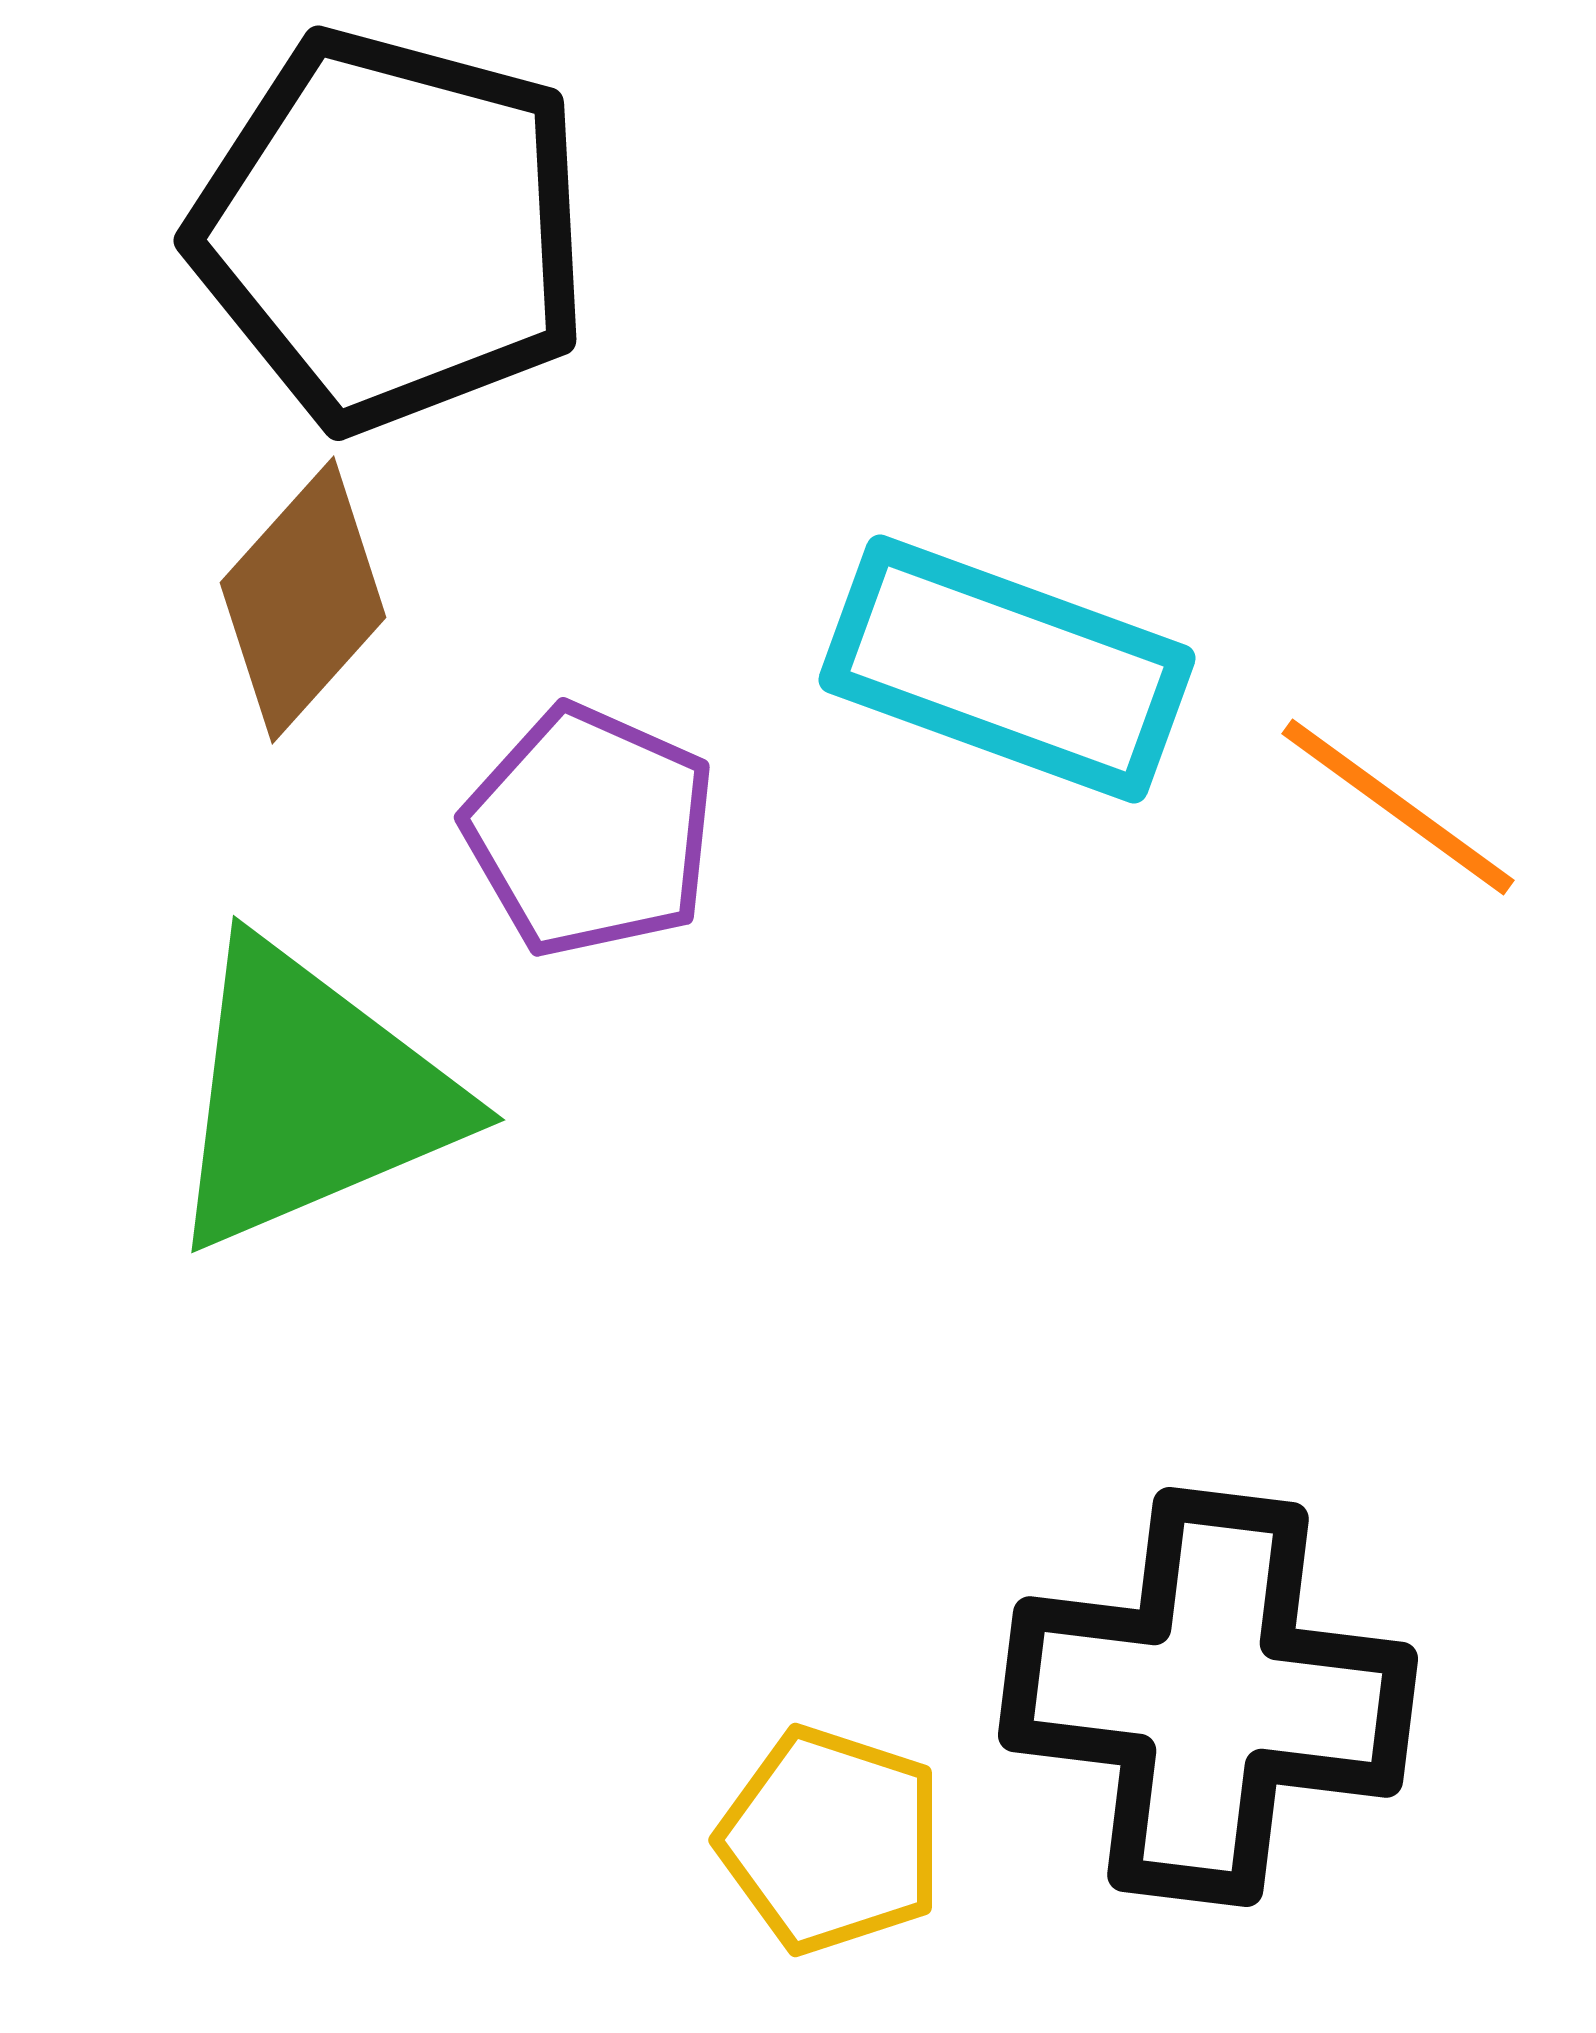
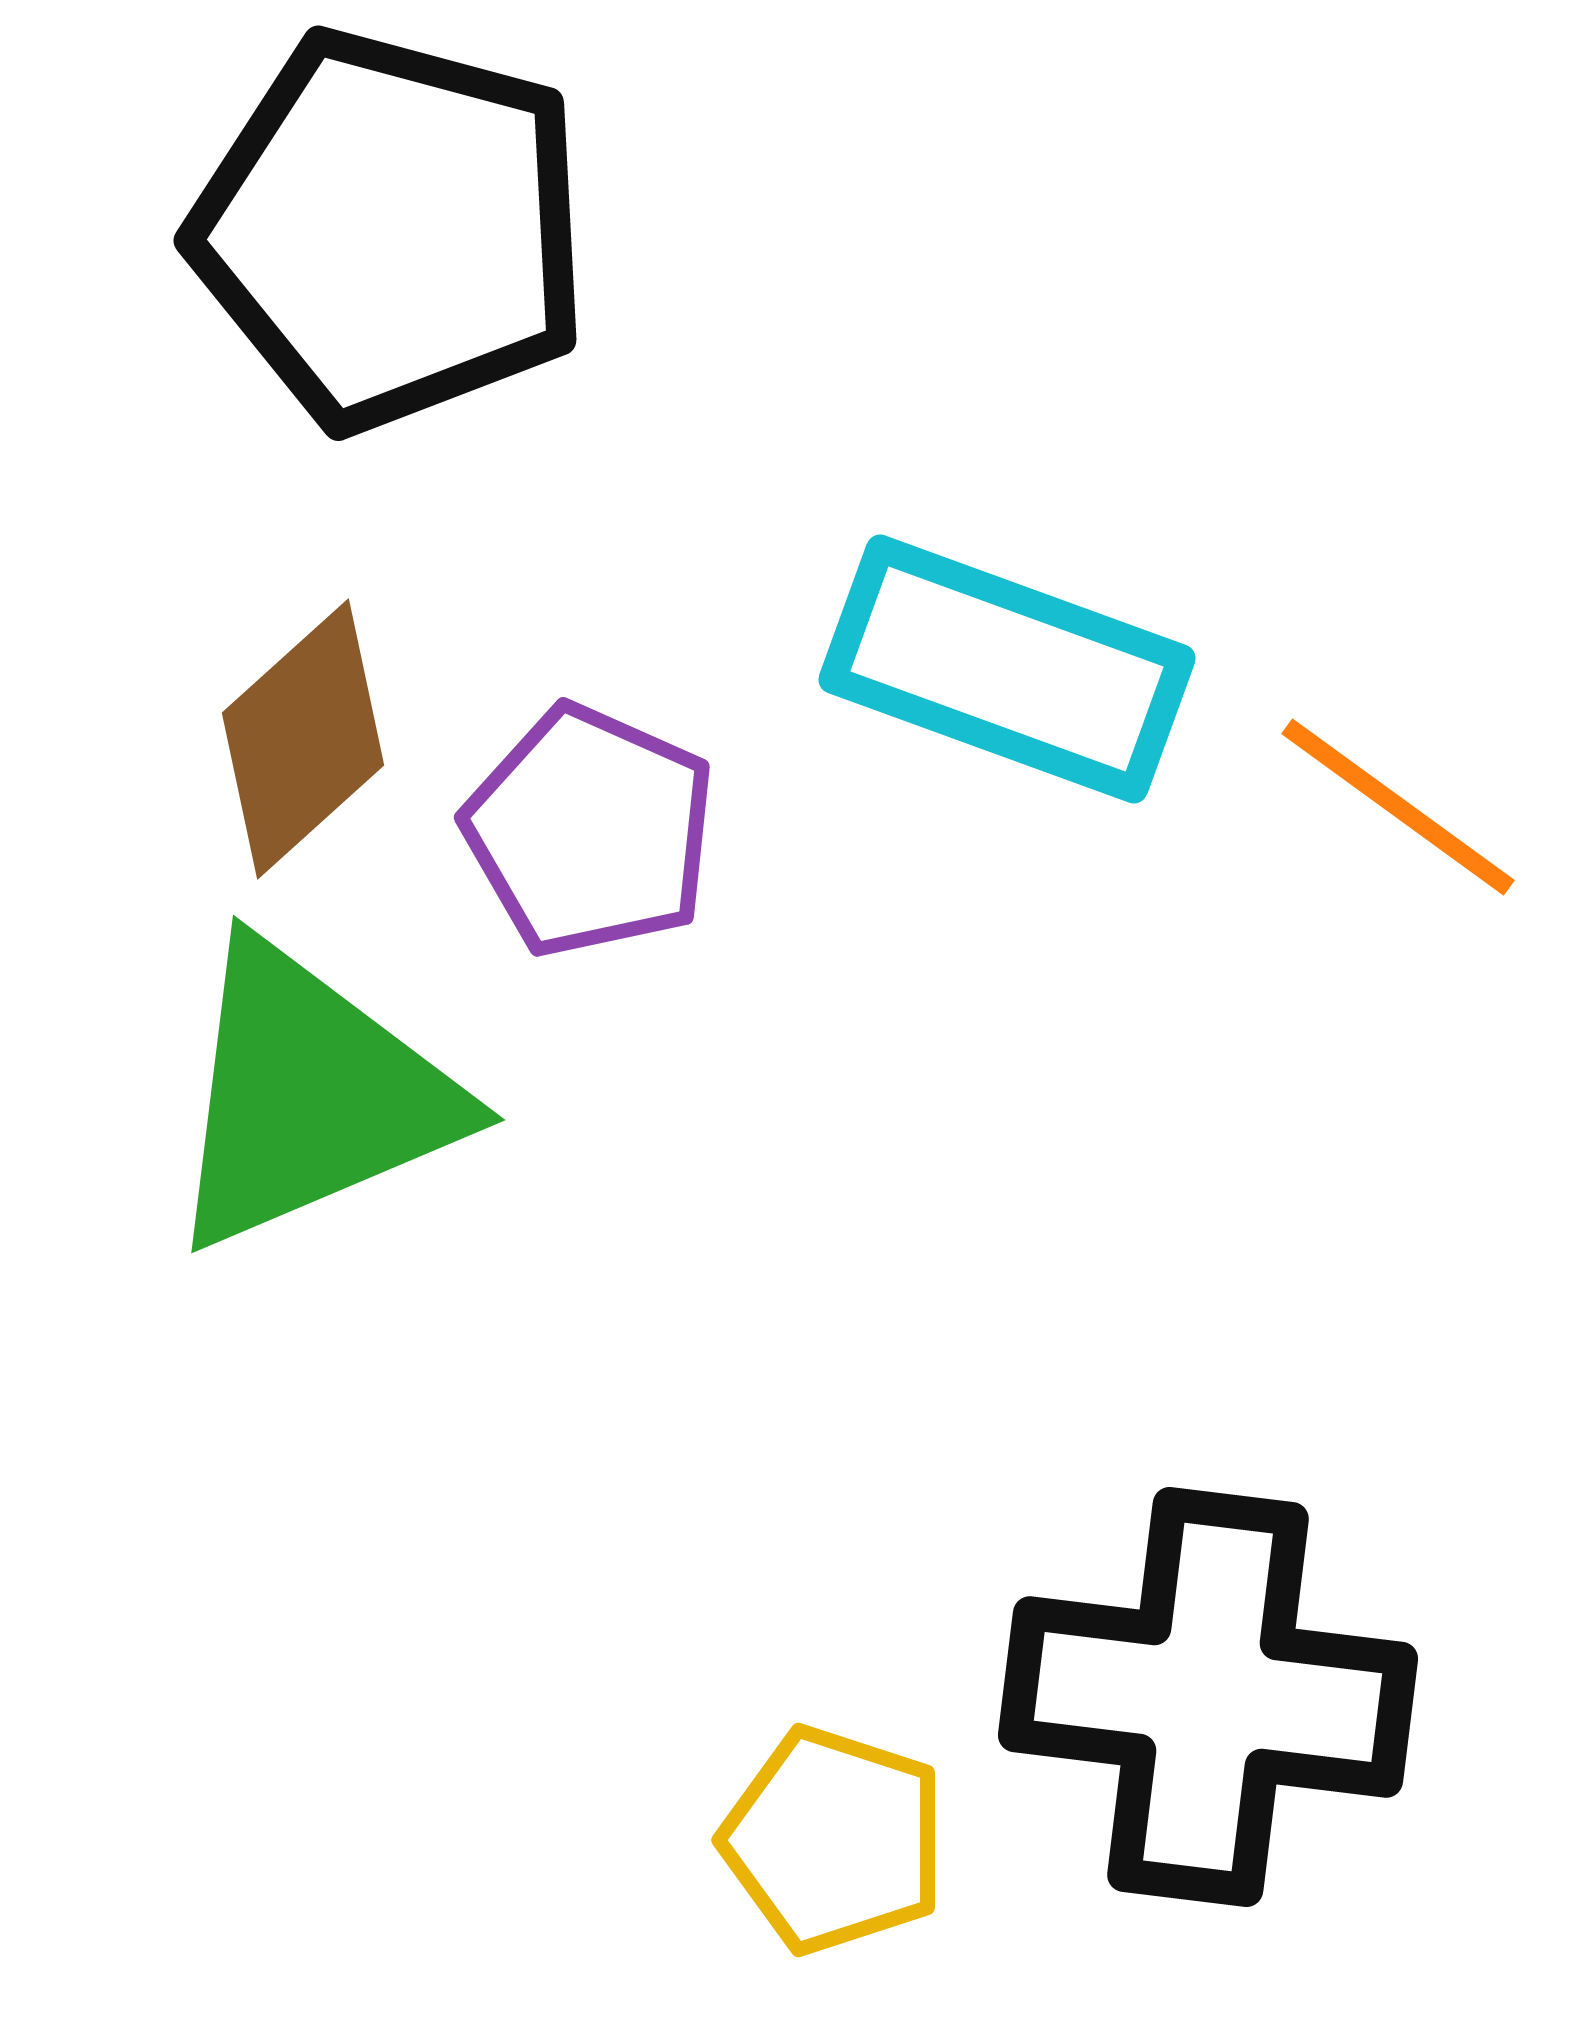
brown diamond: moved 139 px down; rotated 6 degrees clockwise
yellow pentagon: moved 3 px right
